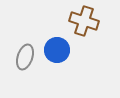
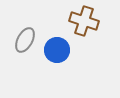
gray ellipse: moved 17 px up; rotated 10 degrees clockwise
